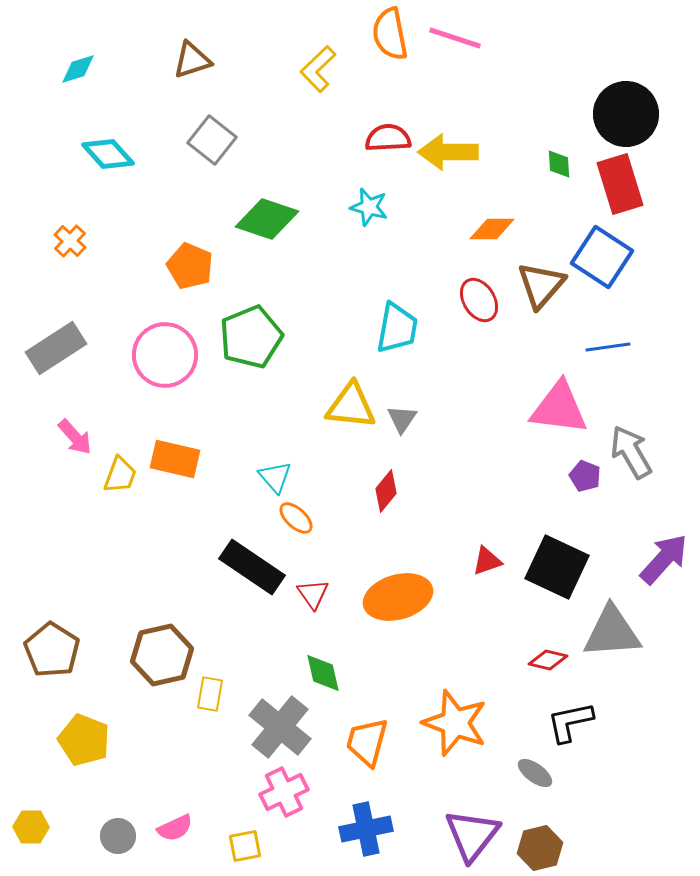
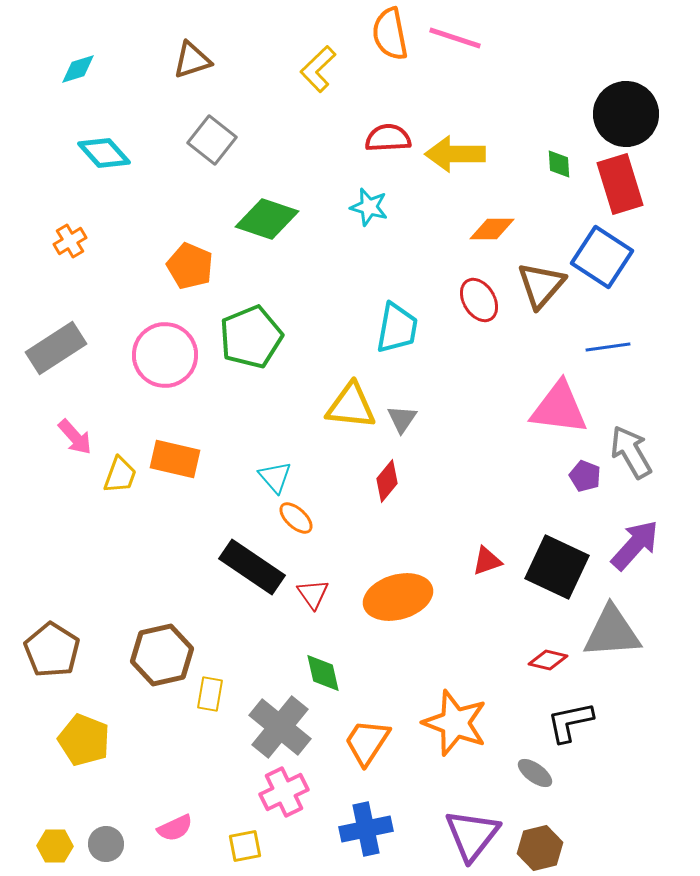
yellow arrow at (448, 152): moved 7 px right, 2 px down
cyan diamond at (108, 154): moved 4 px left, 1 px up
orange cross at (70, 241): rotated 16 degrees clockwise
red diamond at (386, 491): moved 1 px right, 10 px up
purple arrow at (664, 559): moved 29 px left, 14 px up
orange trapezoid at (367, 742): rotated 18 degrees clockwise
yellow hexagon at (31, 827): moved 24 px right, 19 px down
gray circle at (118, 836): moved 12 px left, 8 px down
